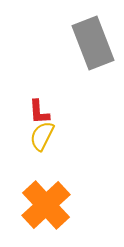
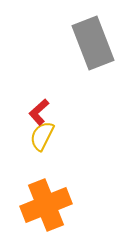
red L-shape: rotated 52 degrees clockwise
orange cross: rotated 21 degrees clockwise
